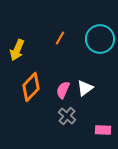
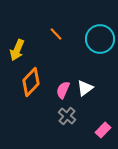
orange line: moved 4 px left, 4 px up; rotated 72 degrees counterclockwise
orange diamond: moved 5 px up
pink rectangle: rotated 49 degrees counterclockwise
